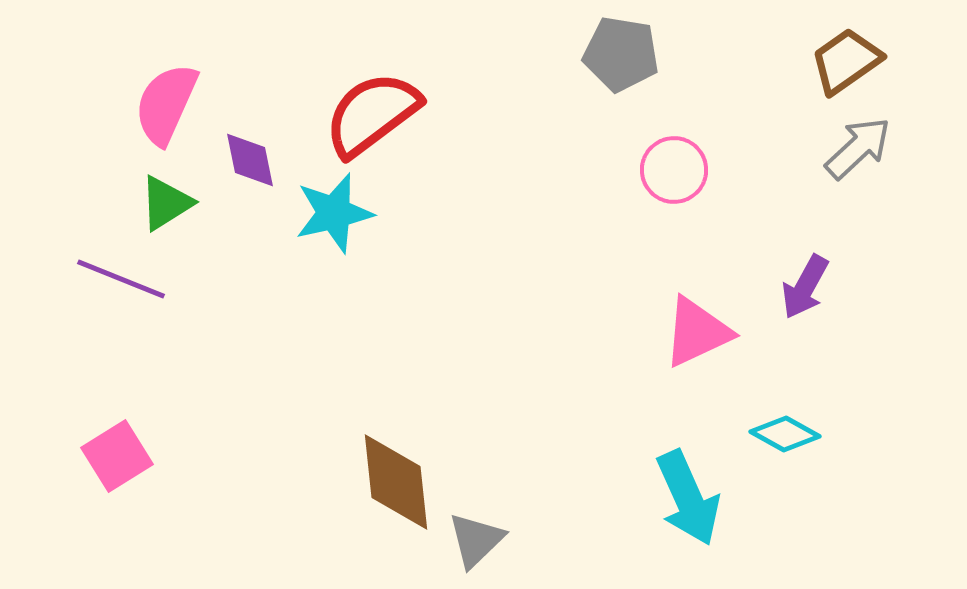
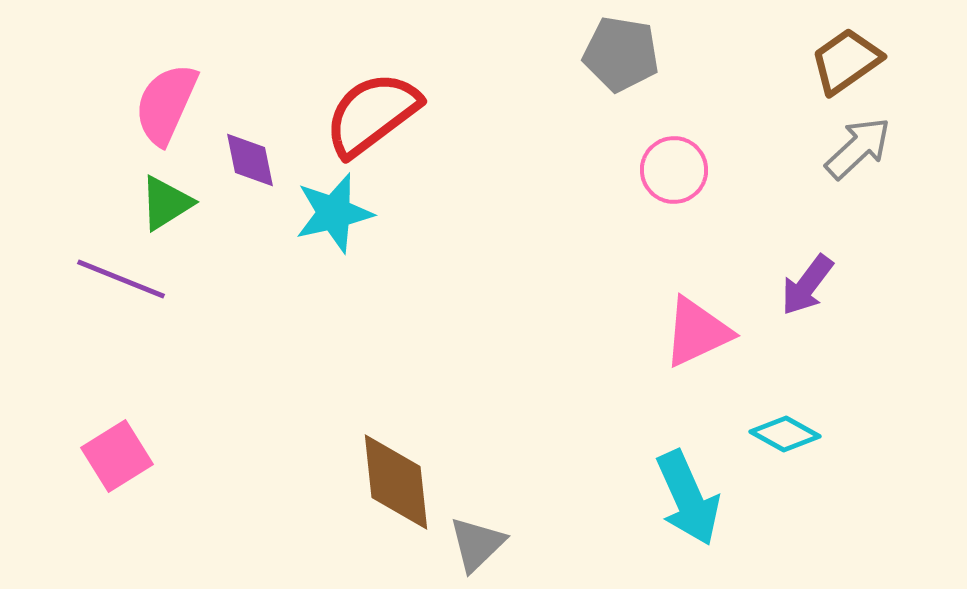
purple arrow: moved 2 px right, 2 px up; rotated 8 degrees clockwise
gray triangle: moved 1 px right, 4 px down
